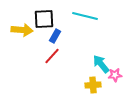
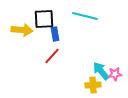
blue rectangle: moved 2 px up; rotated 40 degrees counterclockwise
cyan arrow: moved 7 px down
pink star: moved 1 px up
